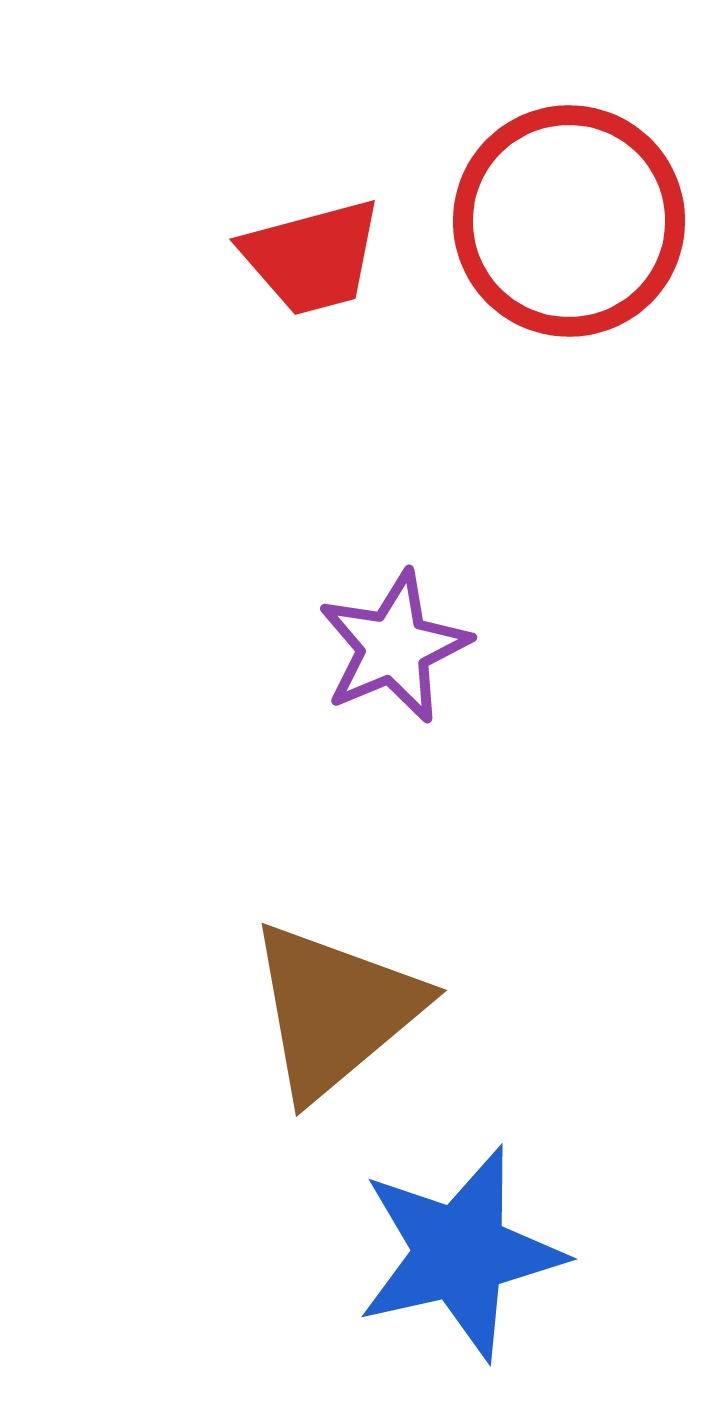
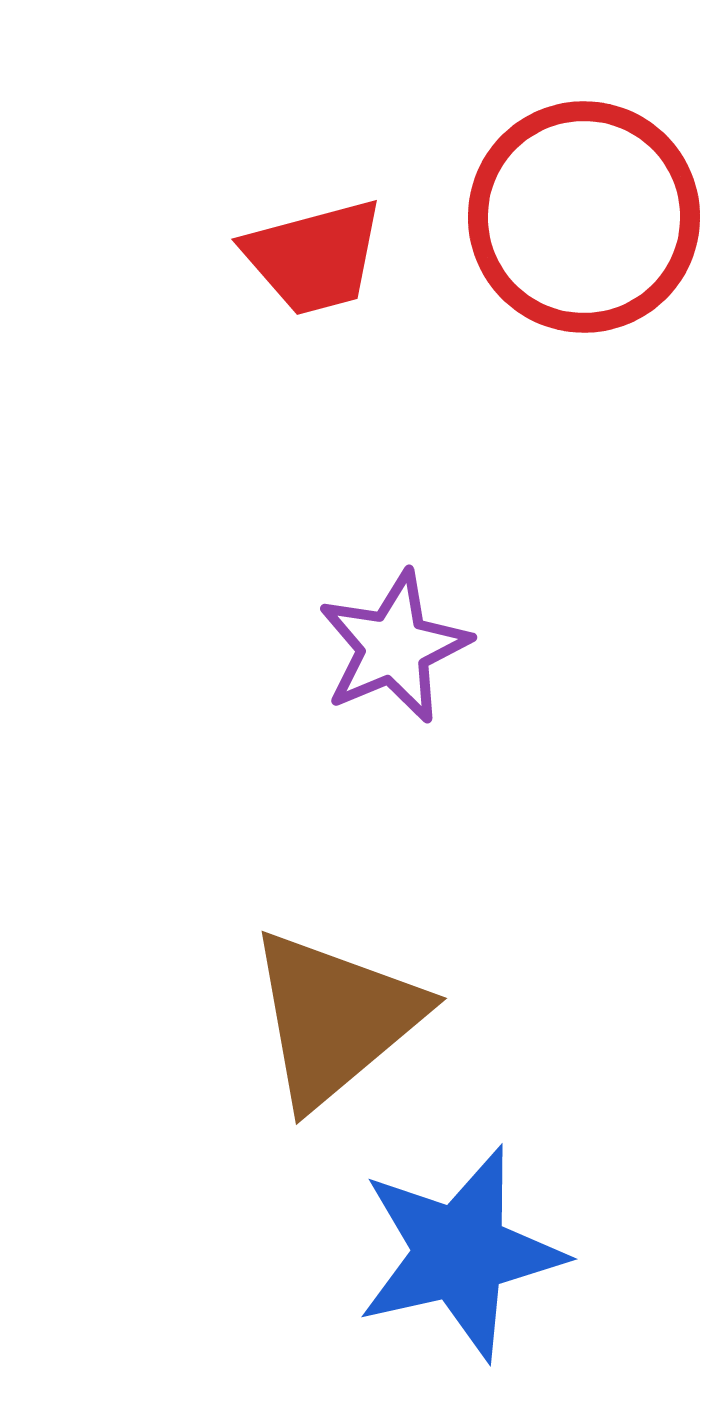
red circle: moved 15 px right, 4 px up
red trapezoid: moved 2 px right
brown triangle: moved 8 px down
